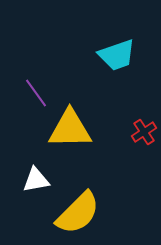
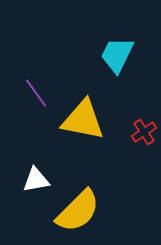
cyan trapezoid: rotated 135 degrees clockwise
yellow triangle: moved 13 px right, 9 px up; rotated 12 degrees clockwise
yellow semicircle: moved 2 px up
